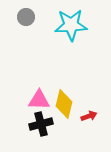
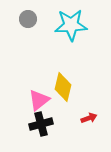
gray circle: moved 2 px right, 2 px down
pink triangle: rotated 40 degrees counterclockwise
yellow diamond: moved 1 px left, 17 px up
red arrow: moved 2 px down
